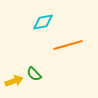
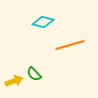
cyan diamond: rotated 25 degrees clockwise
orange line: moved 2 px right
